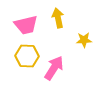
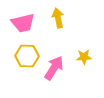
pink trapezoid: moved 3 px left, 2 px up
yellow star: moved 17 px down
